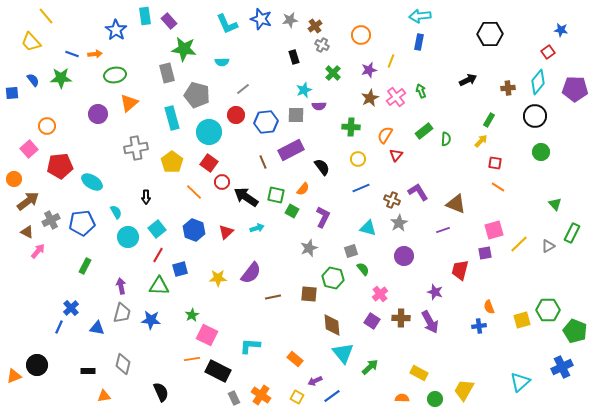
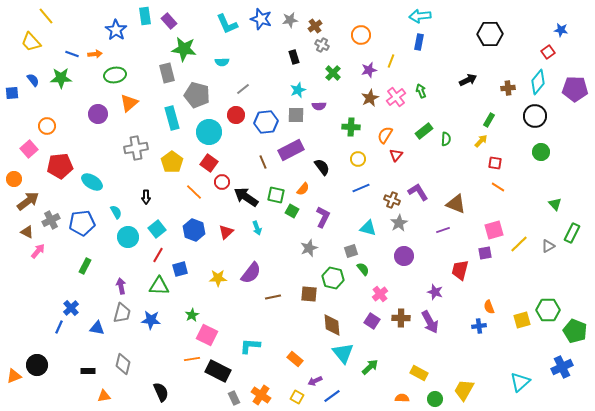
cyan star at (304, 90): moved 6 px left
cyan arrow at (257, 228): rotated 88 degrees clockwise
